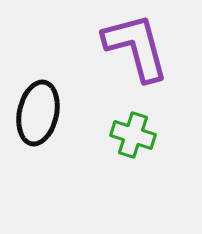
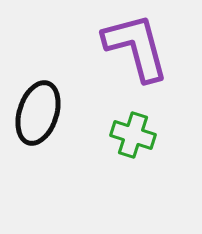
black ellipse: rotated 6 degrees clockwise
